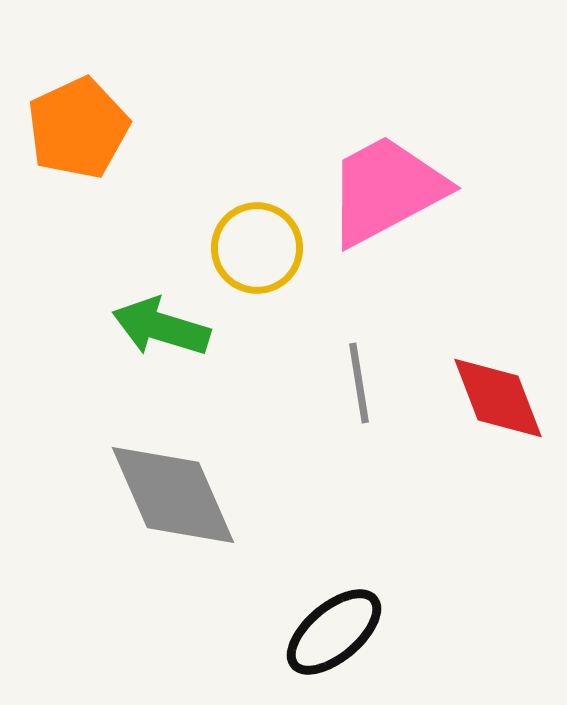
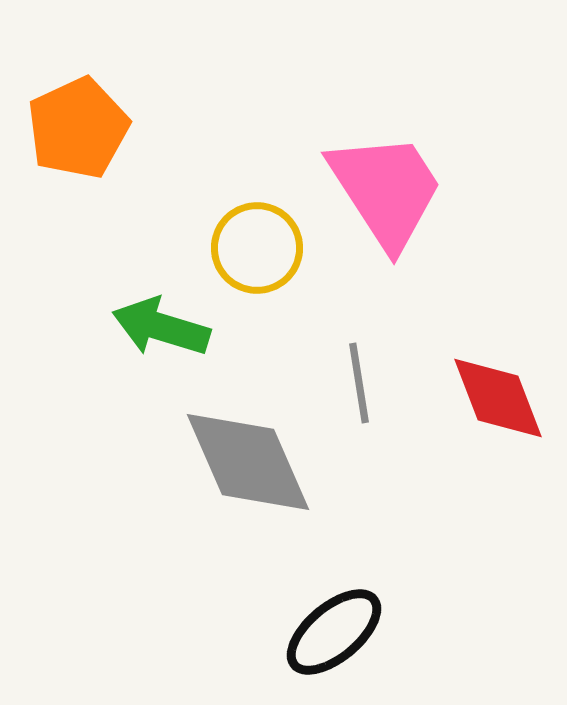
pink trapezoid: rotated 85 degrees clockwise
gray diamond: moved 75 px right, 33 px up
